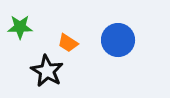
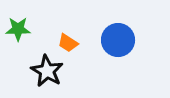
green star: moved 2 px left, 2 px down
